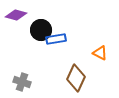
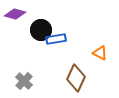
purple diamond: moved 1 px left, 1 px up
gray cross: moved 2 px right, 1 px up; rotated 24 degrees clockwise
